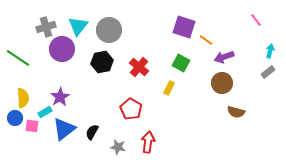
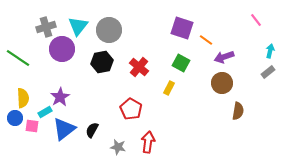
purple square: moved 2 px left, 1 px down
brown semicircle: moved 2 px right, 1 px up; rotated 96 degrees counterclockwise
black semicircle: moved 2 px up
